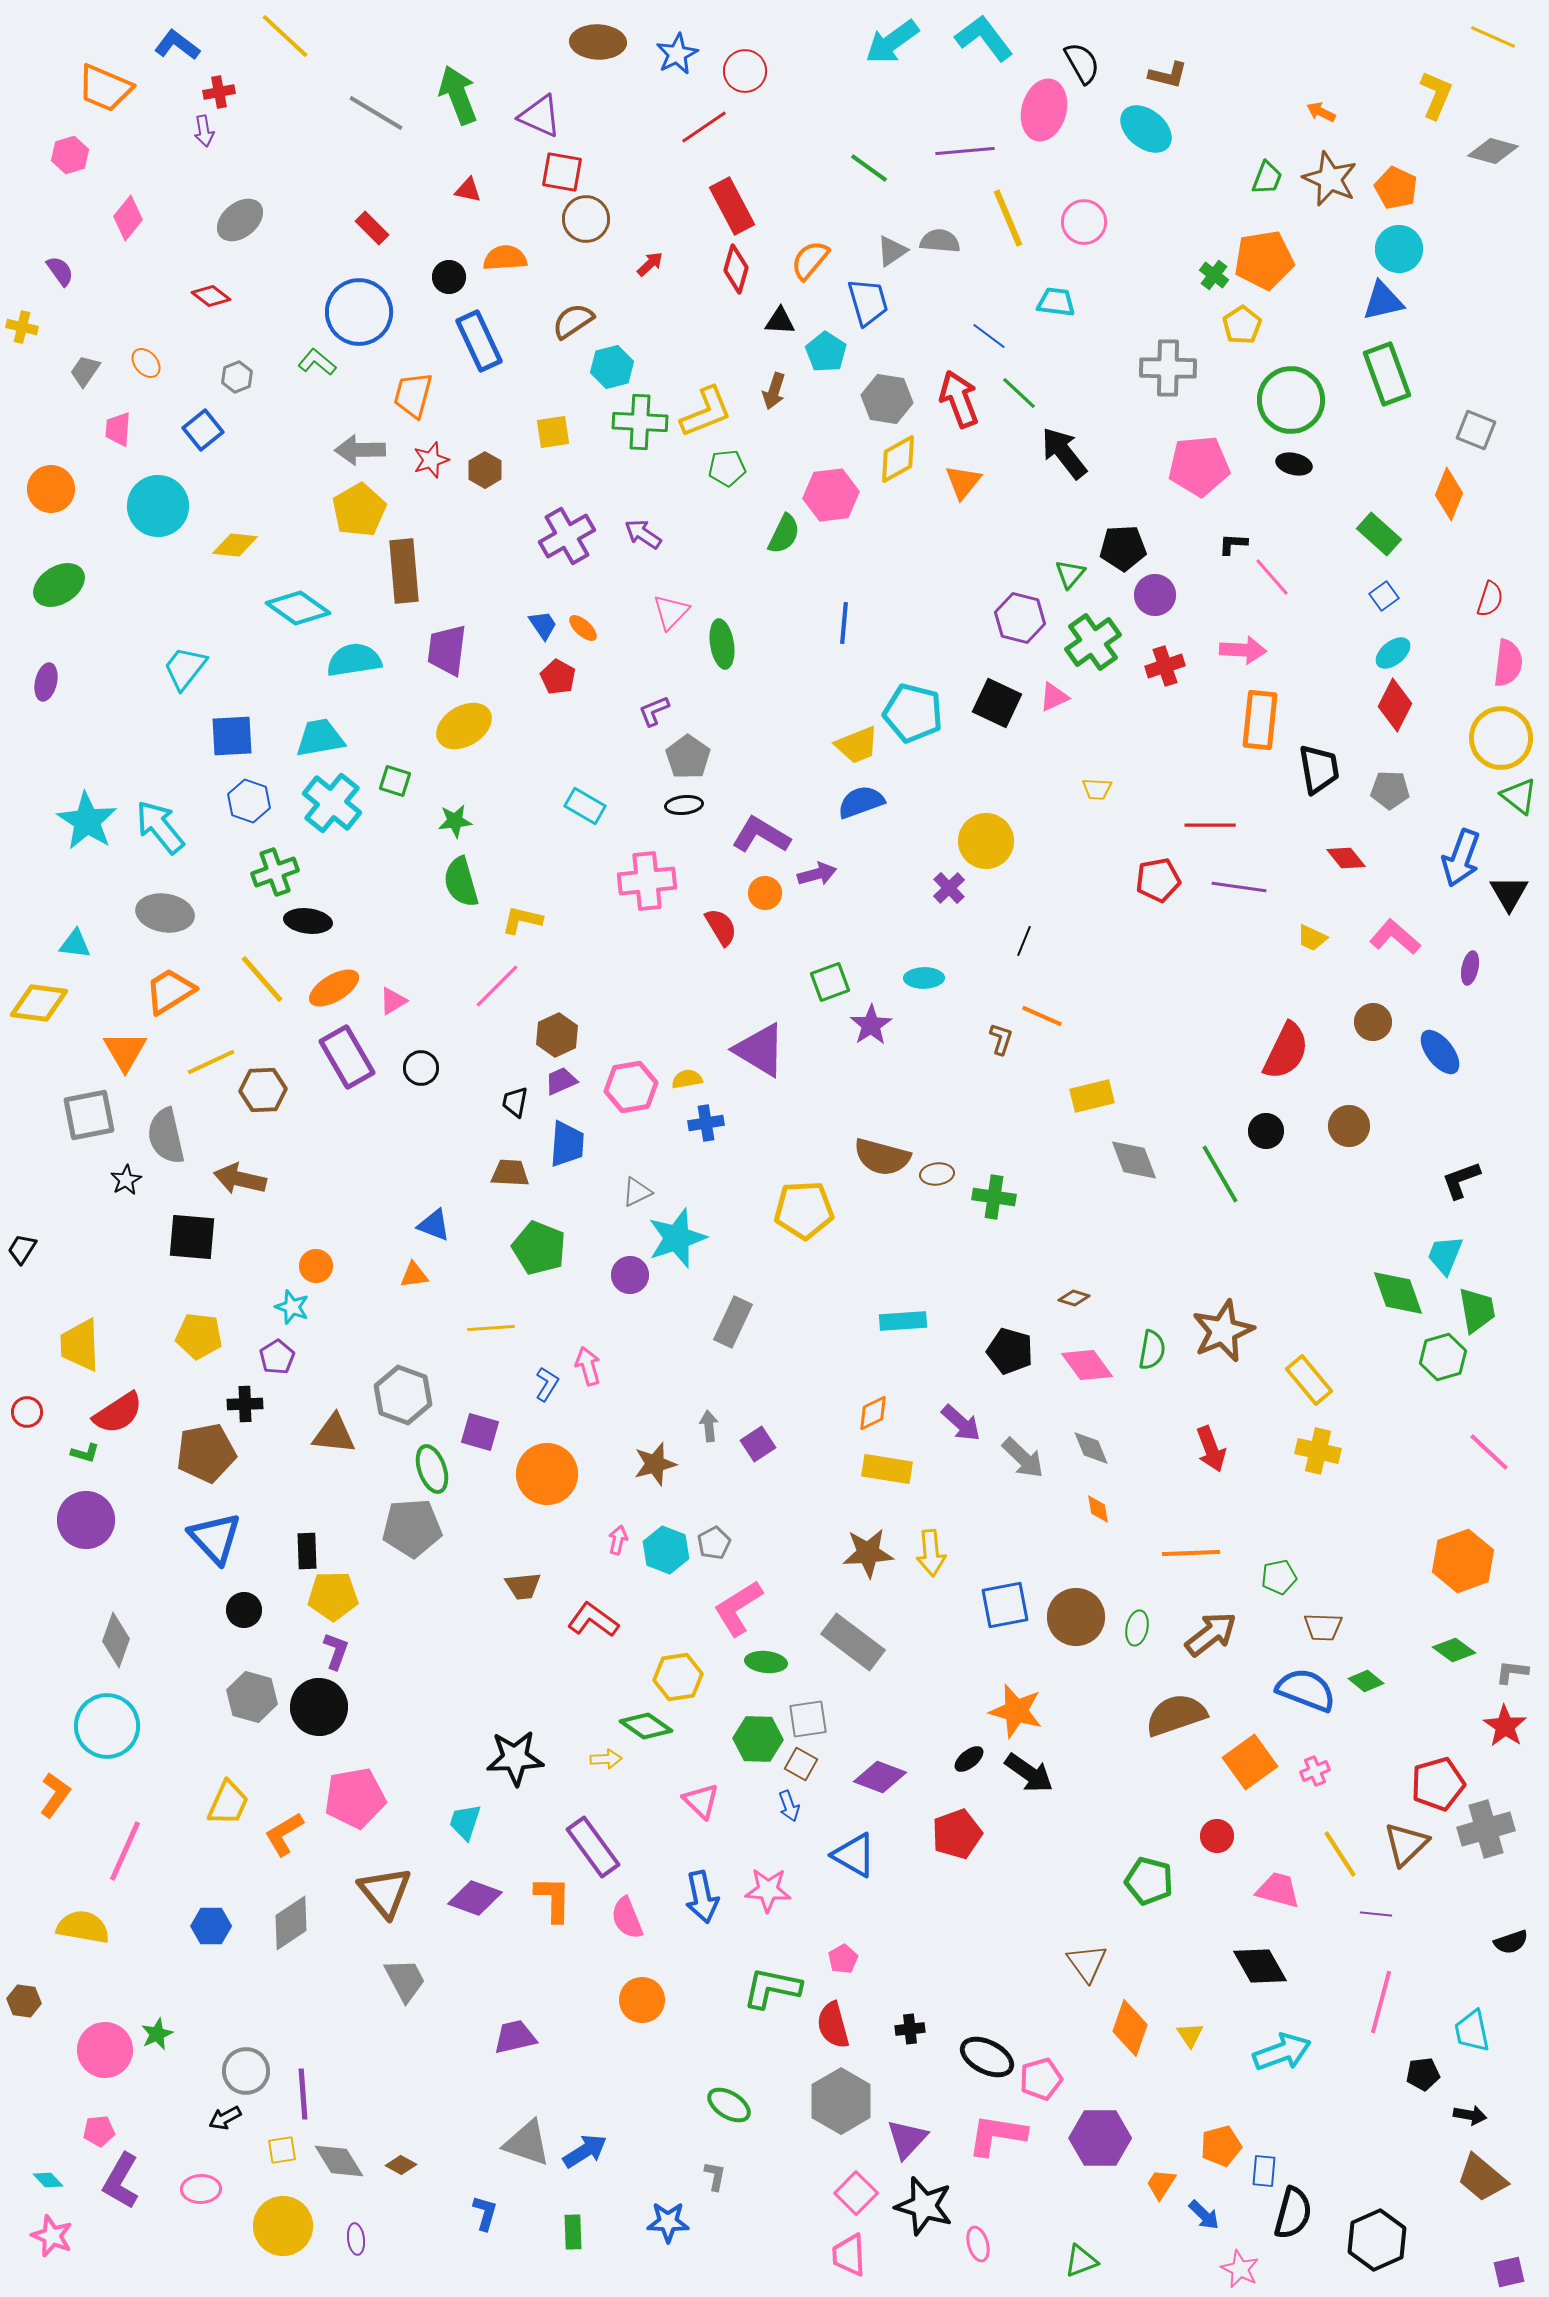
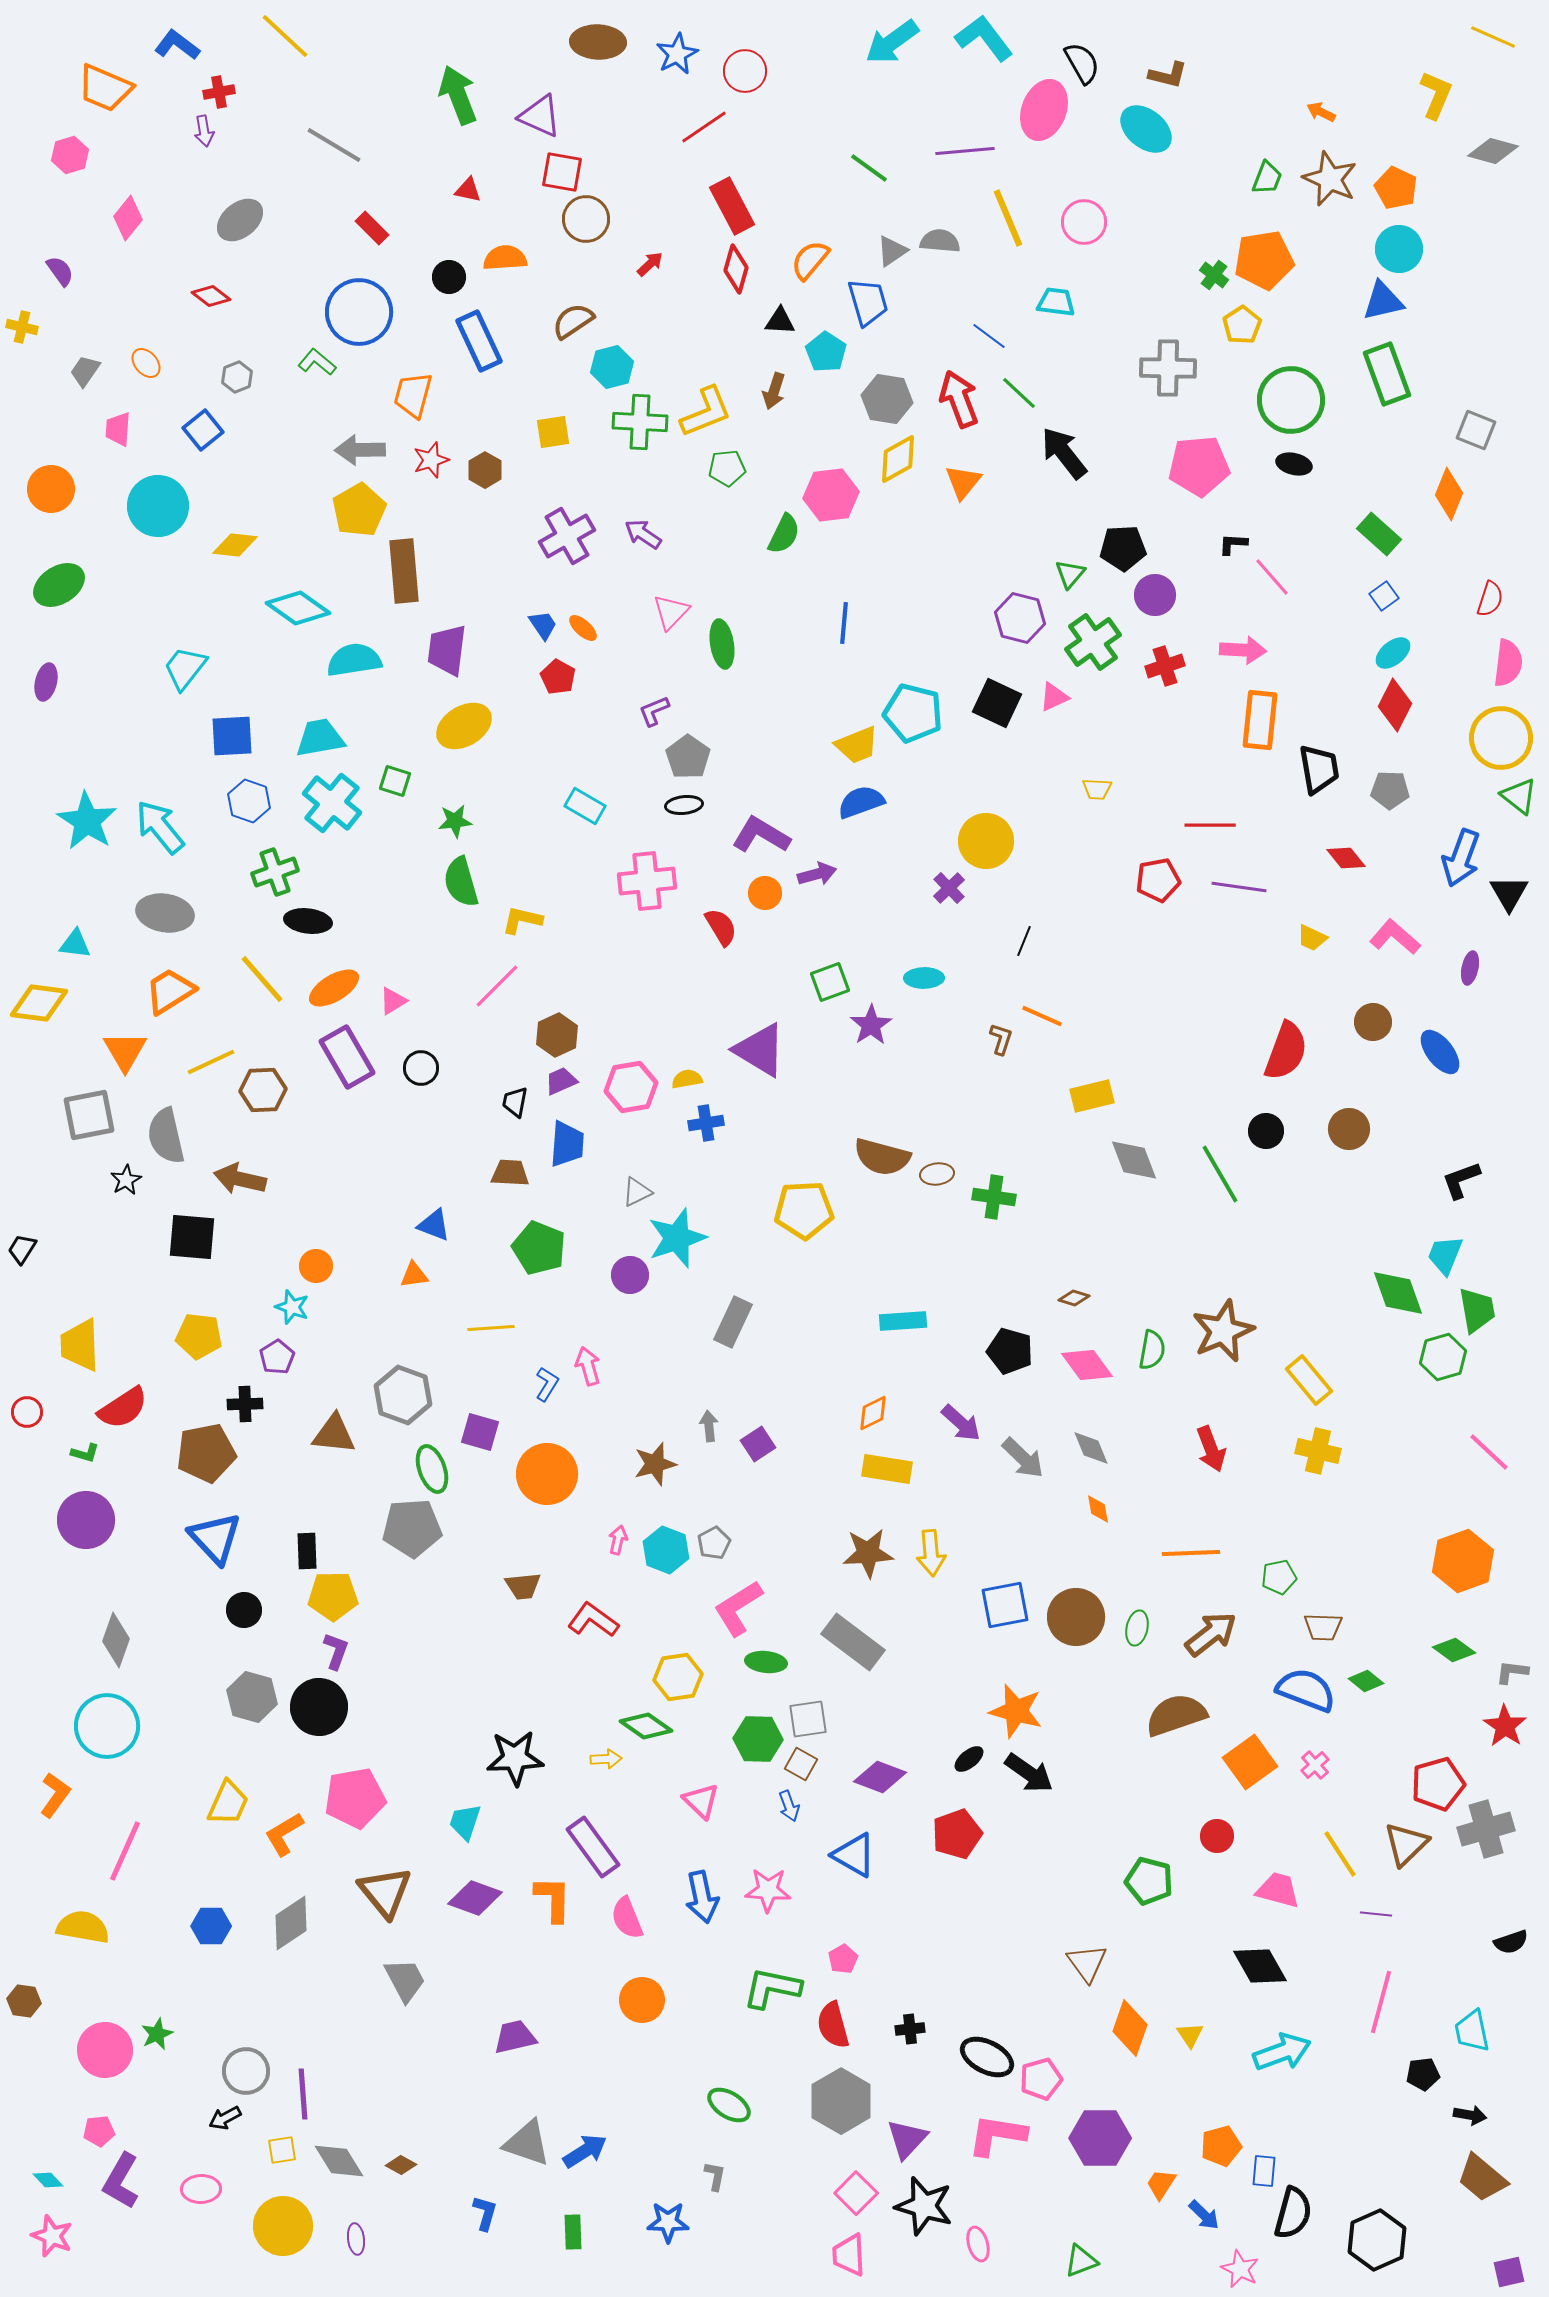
pink ellipse at (1044, 110): rotated 6 degrees clockwise
gray line at (376, 113): moved 42 px left, 32 px down
red semicircle at (1286, 1051): rotated 6 degrees counterclockwise
brown circle at (1349, 1126): moved 3 px down
red semicircle at (118, 1413): moved 5 px right, 5 px up
pink cross at (1315, 1771): moved 6 px up; rotated 20 degrees counterclockwise
